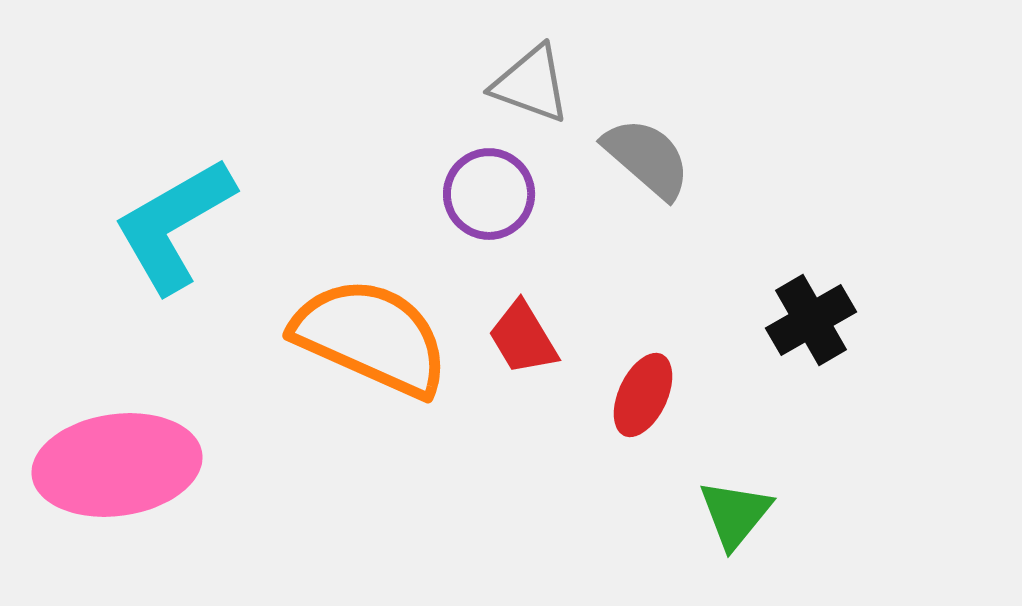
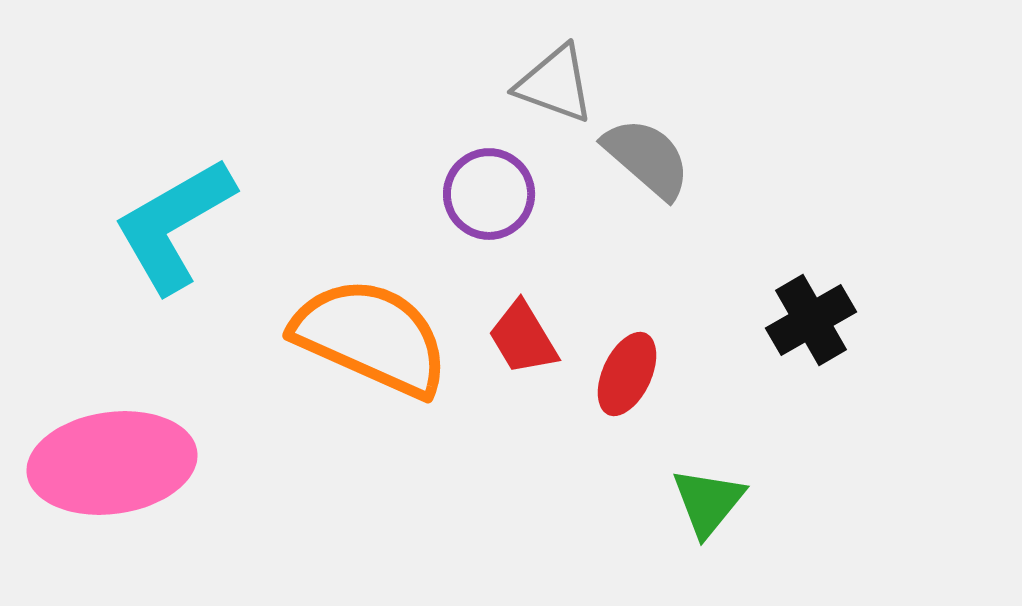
gray triangle: moved 24 px right
red ellipse: moved 16 px left, 21 px up
pink ellipse: moved 5 px left, 2 px up
green triangle: moved 27 px left, 12 px up
